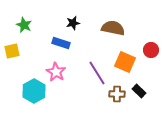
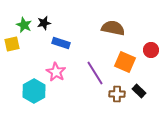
black star: moved 29 px left
yellow square: moved 7 px up
purple line: moved 2 px left
